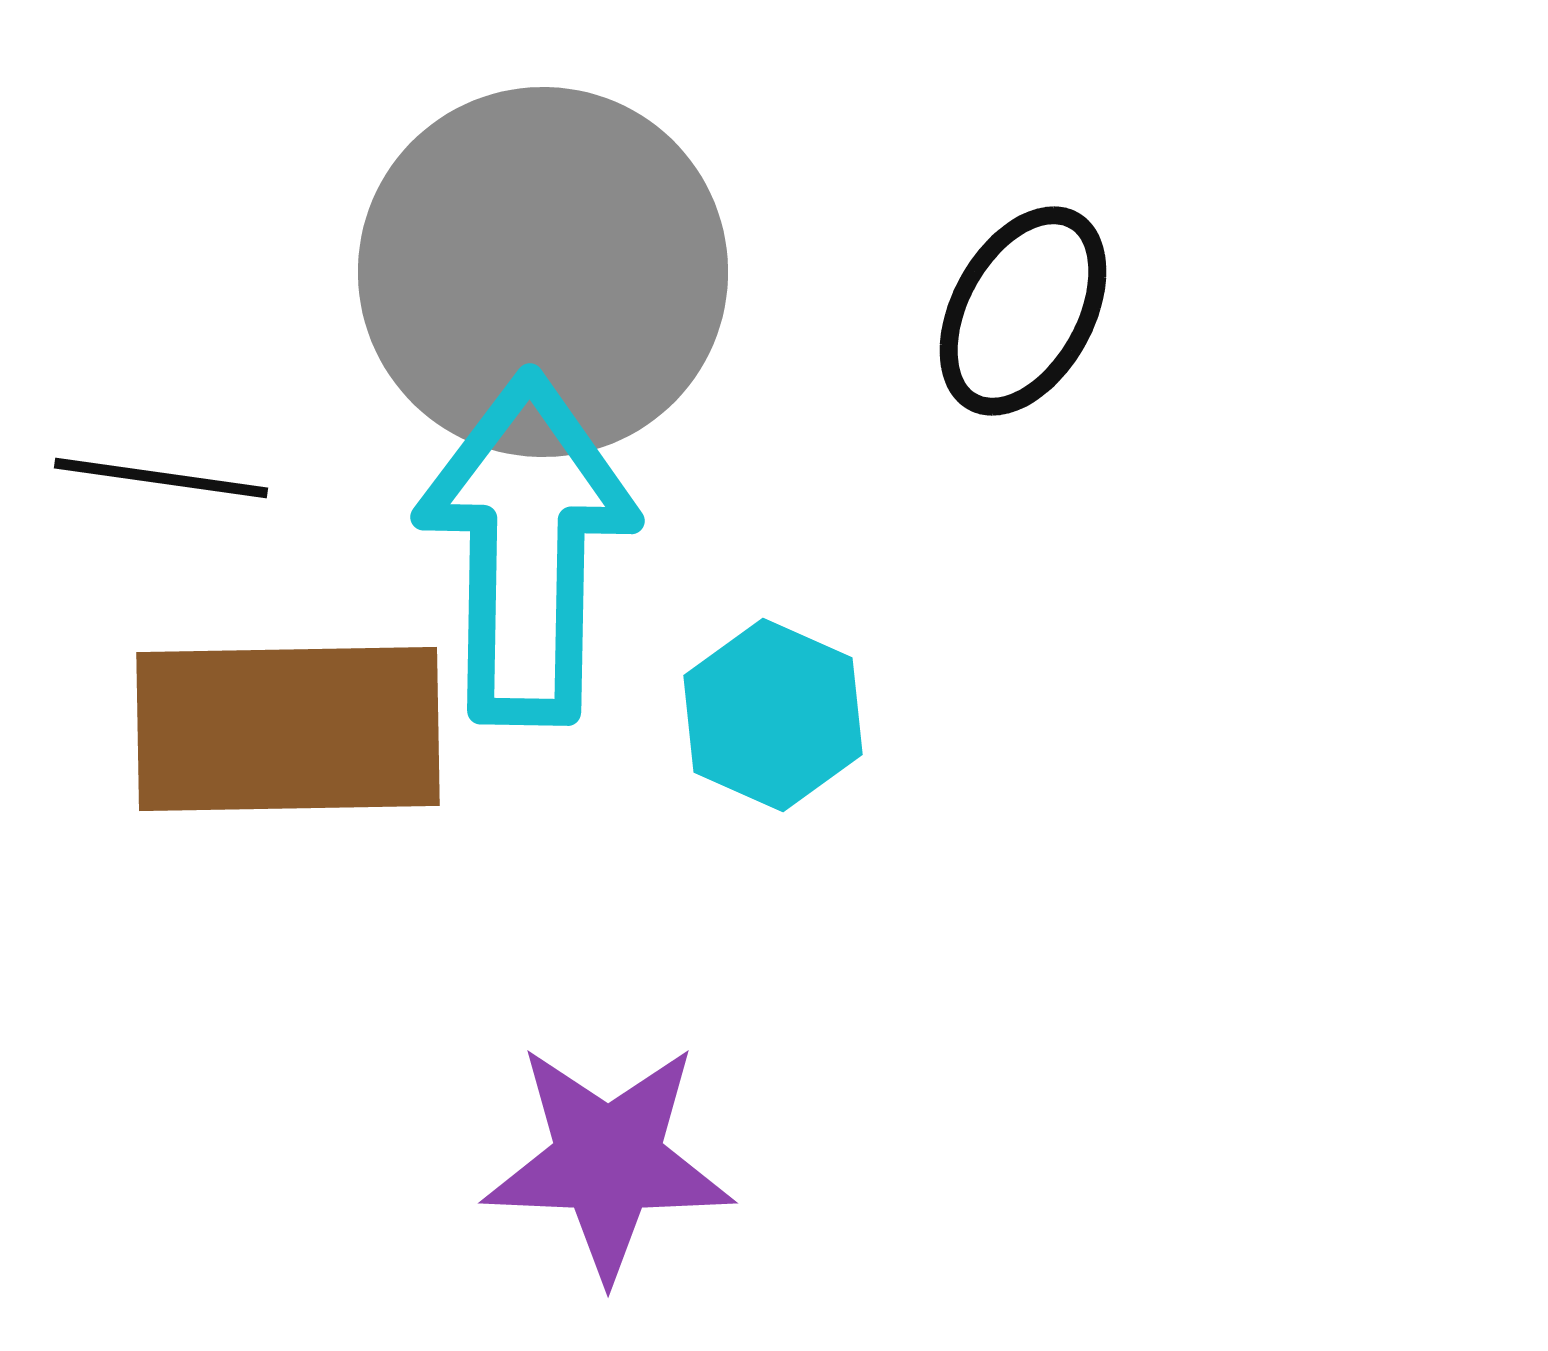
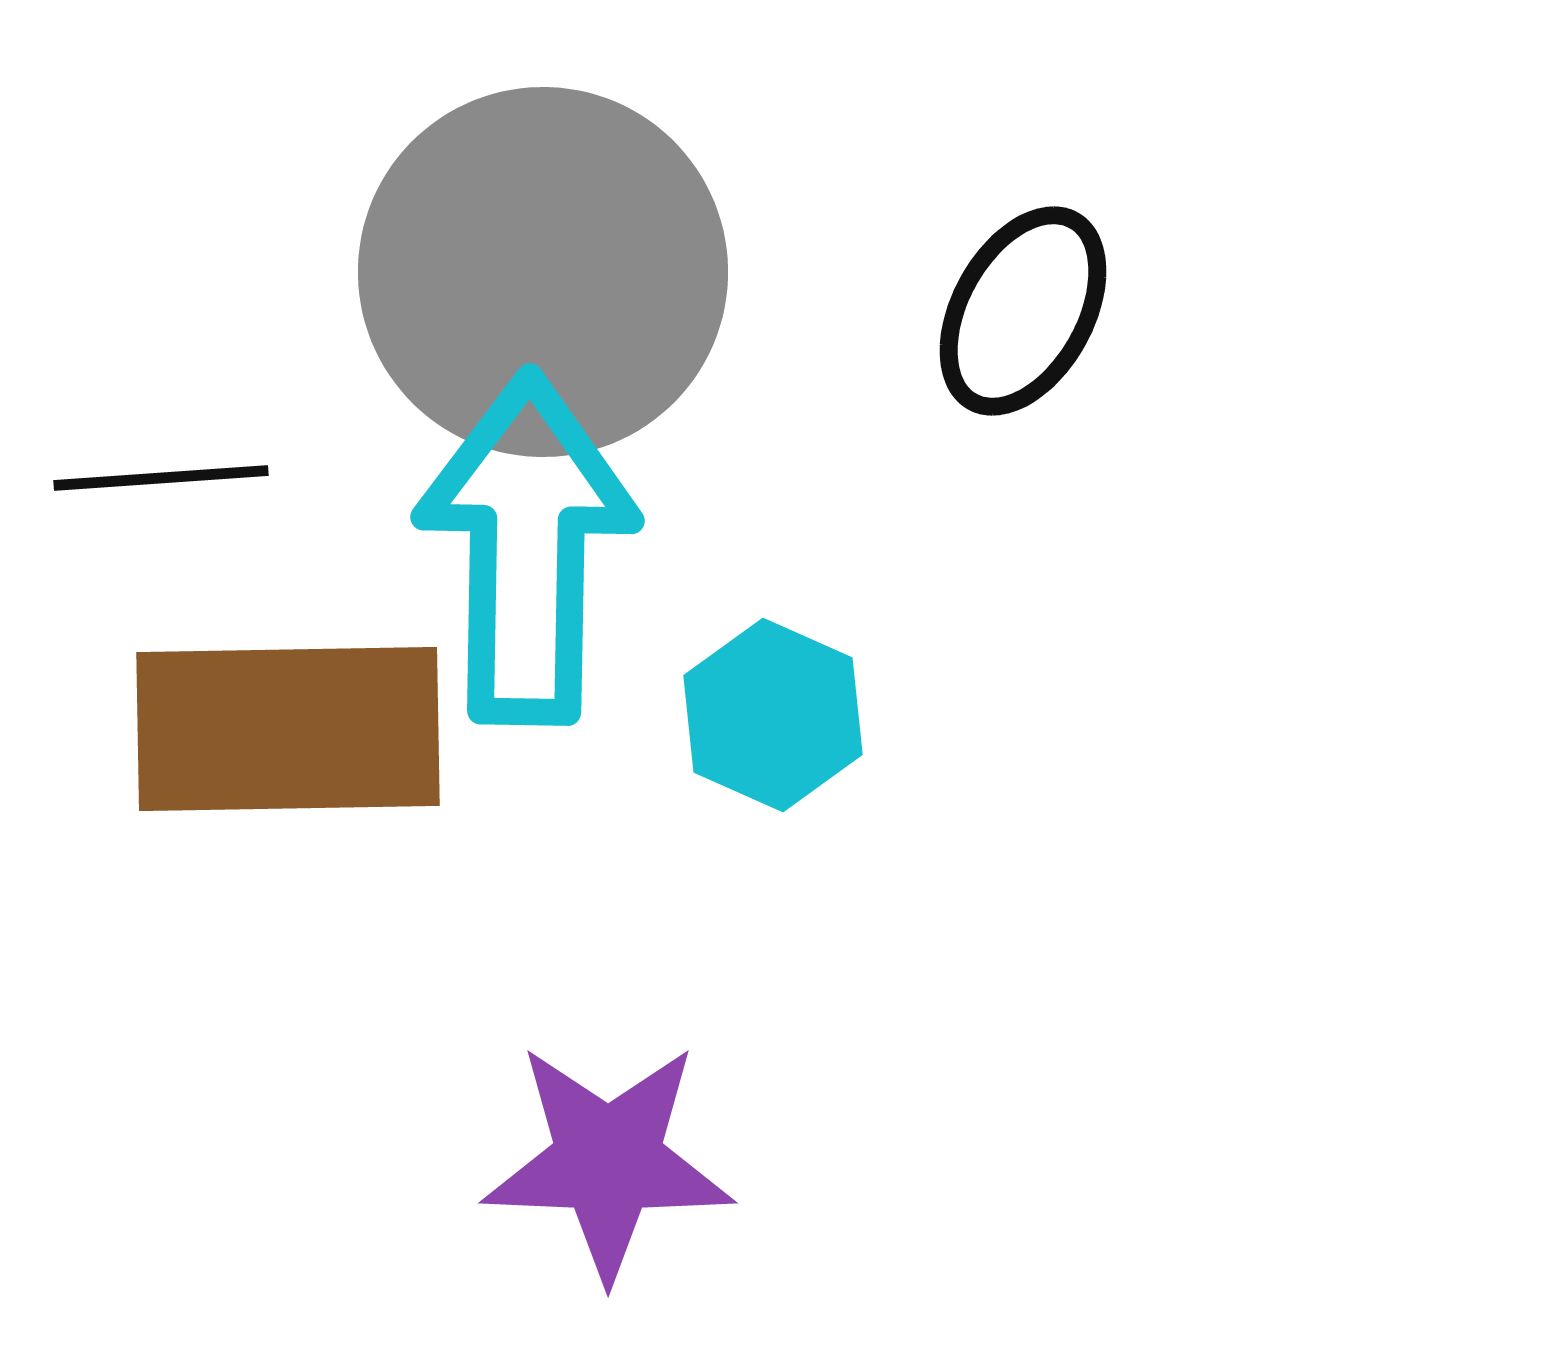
black line: rotated 12 degrees counterclockwise
